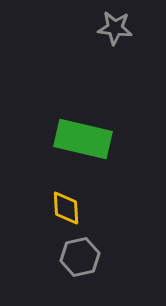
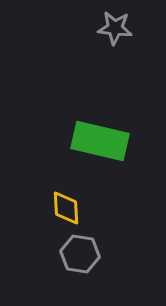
green rectangle: moved 17 px right, 2 px down
gray hexagon: moved 3 px up; rotated 21 degrees clockwise
